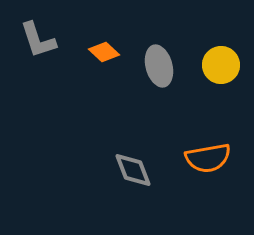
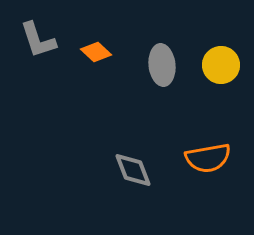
orange diamond: moved 8 px left
gray ellipse: moved 3 px right, 1 px up; rotated 9 degrees clockwise
